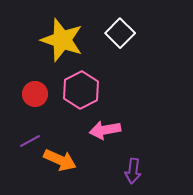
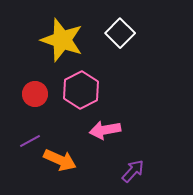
purple arrow: rotated 145 degrees counterclockwise
